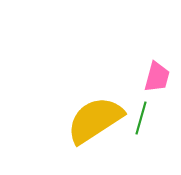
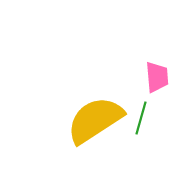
pink trapezoid: rotated 20 degrees counterclockwise
